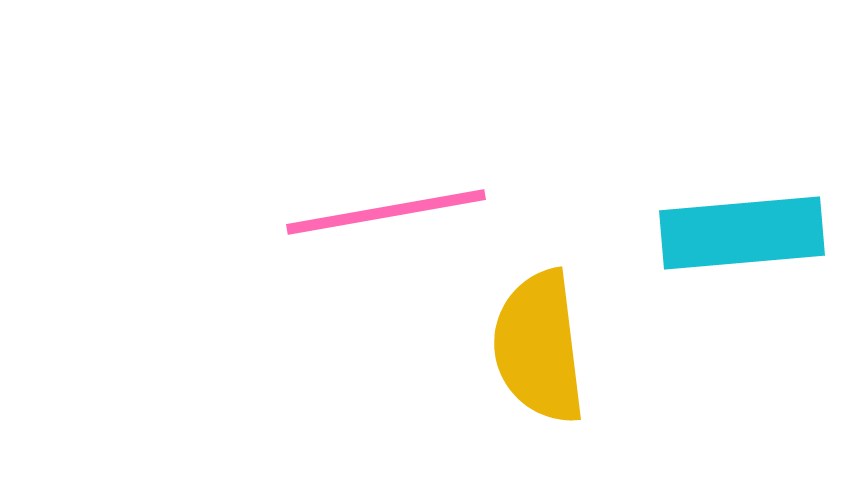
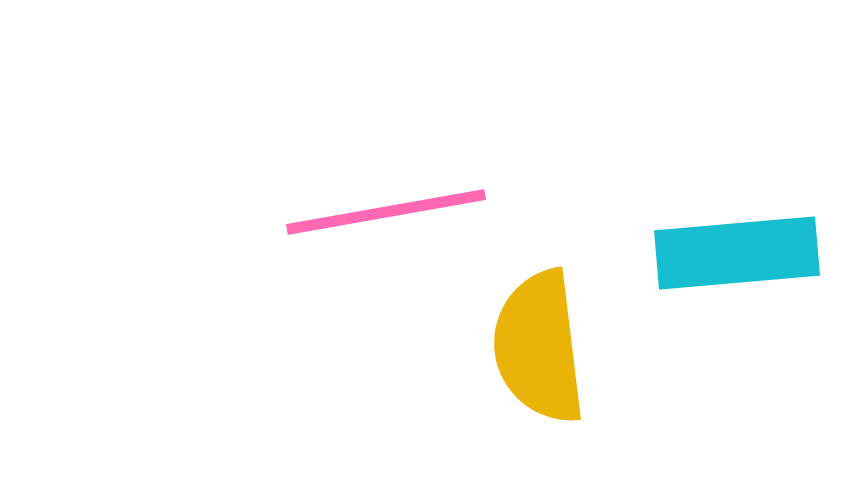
cyan rectangle: moved 5 px left, 20 px down
